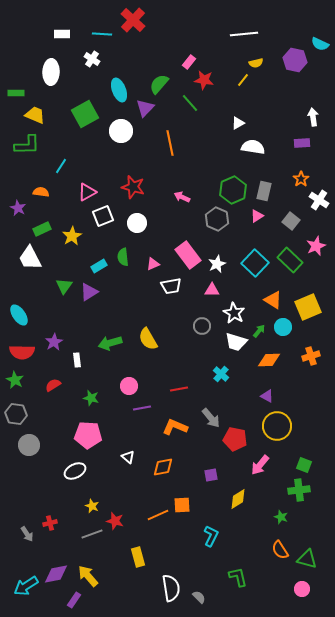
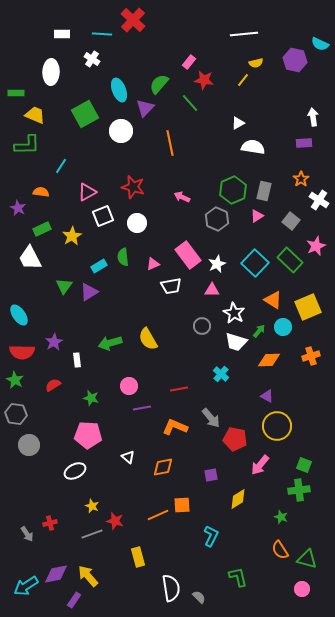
purple rectangle at (302, 143): moved 2 px right
